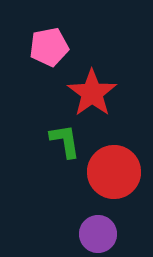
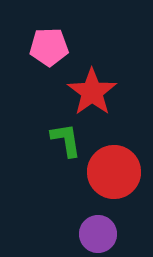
pink pentagon: rotated 9 degrees clockwise
red star: moved 1 px up
green L-shape: moved 1 px right, 1 px up
